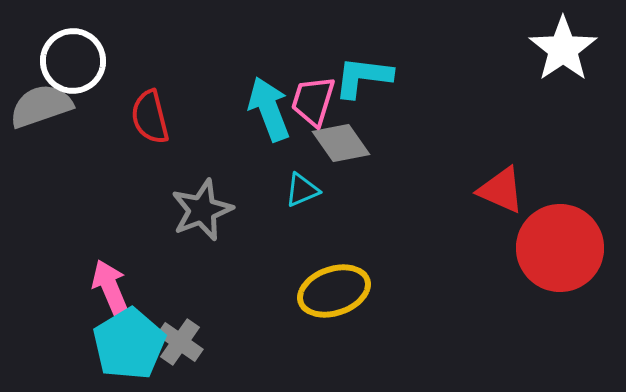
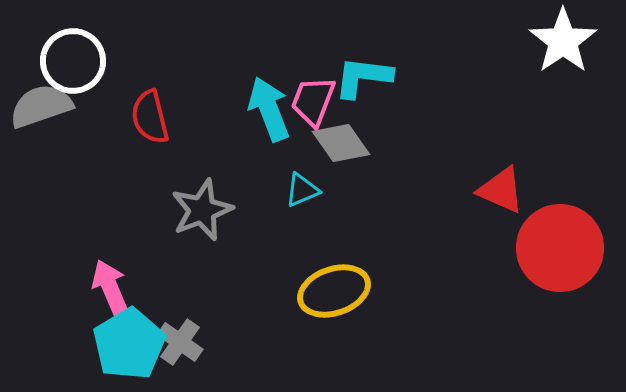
white star: moved 8 px up
pink trapezoid: rotated 4 degrees clockwise
